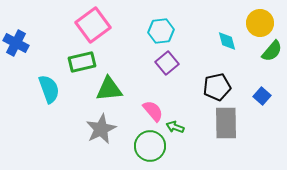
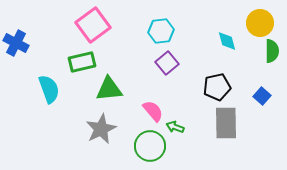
green semicircle: rotated 40 degrees counterclockwise
